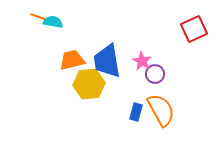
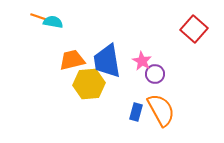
red square: rotated 24 degrees counterclockwise
